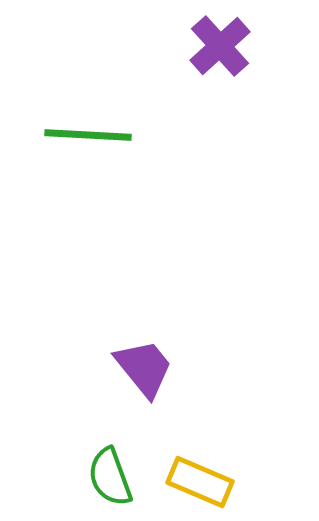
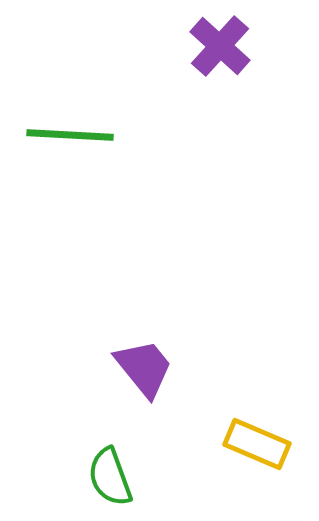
purple cross: rotated 6 degrees counterclockwise
green line: moved 18 px left
yellow rectangle: moved 57 px right, 38 px up
